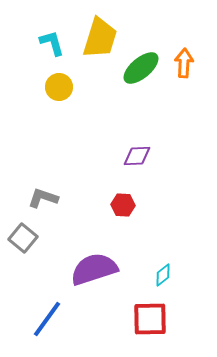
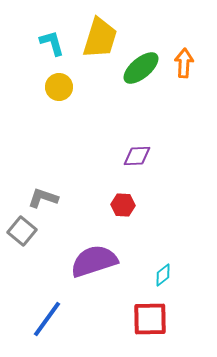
gray square: moved 1 px left, 7 px up
purple semicircle: moved 8 px up
